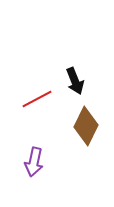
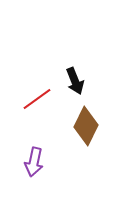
red line: rotated 8 degrees counterclockwise
